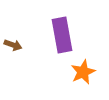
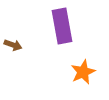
purple rectangle: moved 9 px up
